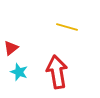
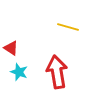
yellow line: moved 1 px right
red triangle: rotated 49 degrees counterclockwise
